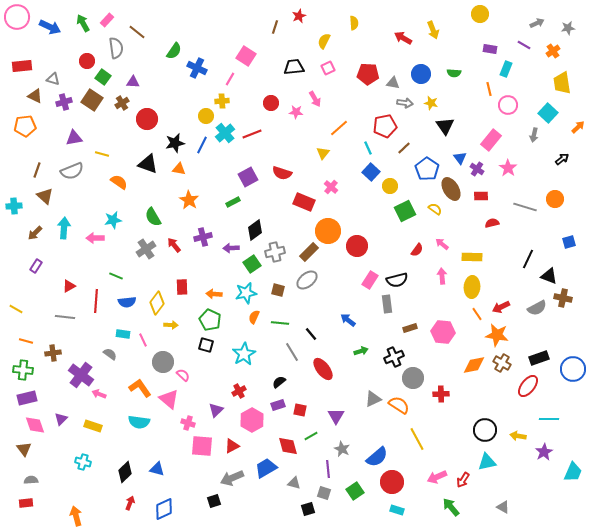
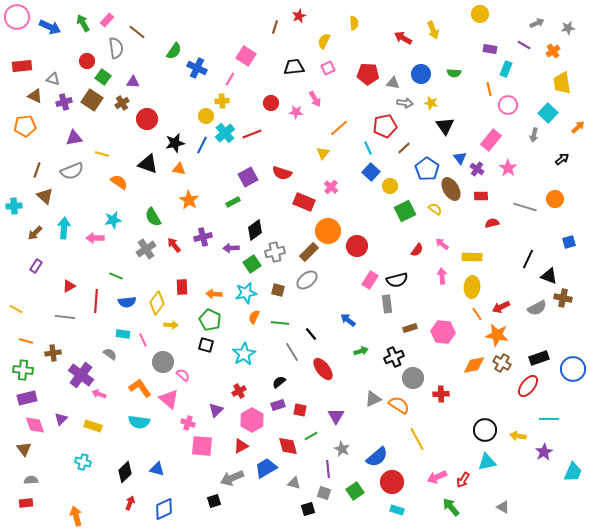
red triangle at (232, 446): moved 9 px right
